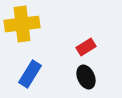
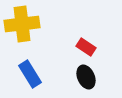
red rectangle: rotated 66 degrees clockwise
blue rectangle: rotated 64 degrees counterclockwise
